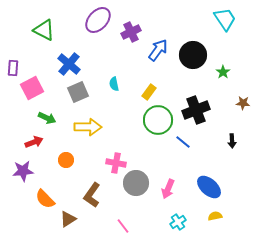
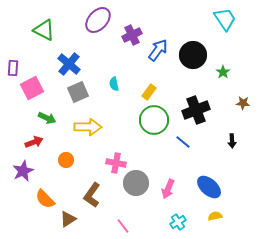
purple cross: moved 1 px right, 3 px down
green circle: moved 4 px left
purple star: rotated 20 degrees counterclockwise
